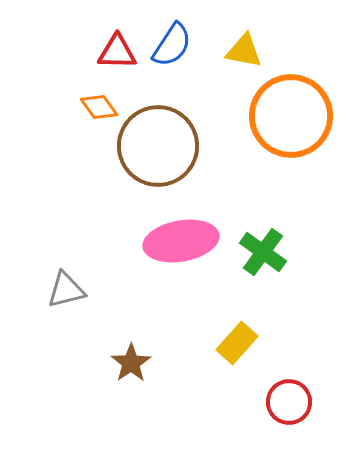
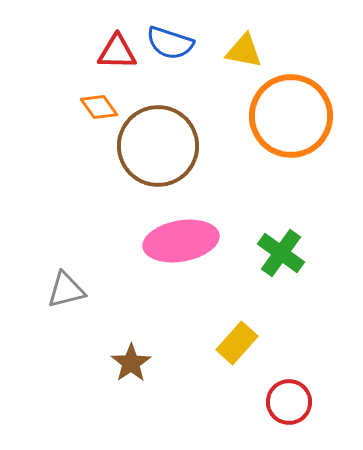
blue semicircle: moved 2 px left, 2 px up; rotated 75 degrees clockwise
green cross: moved 18 px right, 1 px down
